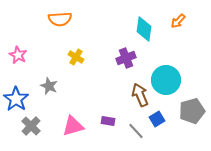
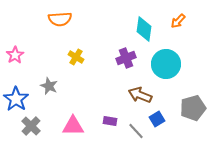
pink star: moved 3 px left; rotated 12 degrees clockwise
cyan circle: moved 16 px up
brown arrow: rotated 45 degrees counterclockwise
gray pentagon: moved 1 px right, 3 px up
purple rectangle: moved 2 px right
pink triangle: rotated 15 degrees clockwise
